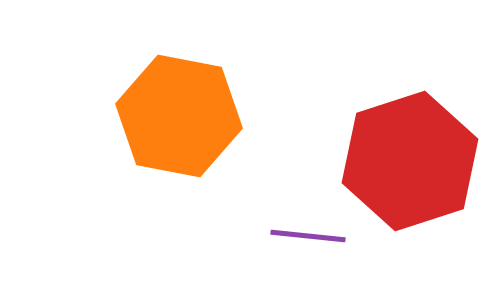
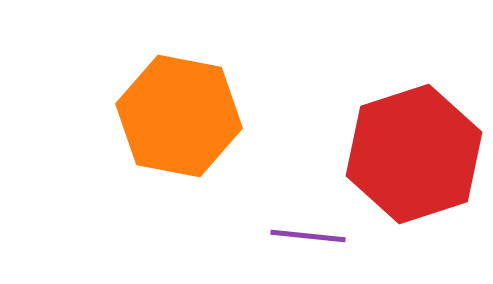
red hexagon: moved 4 px right, 7 px up
